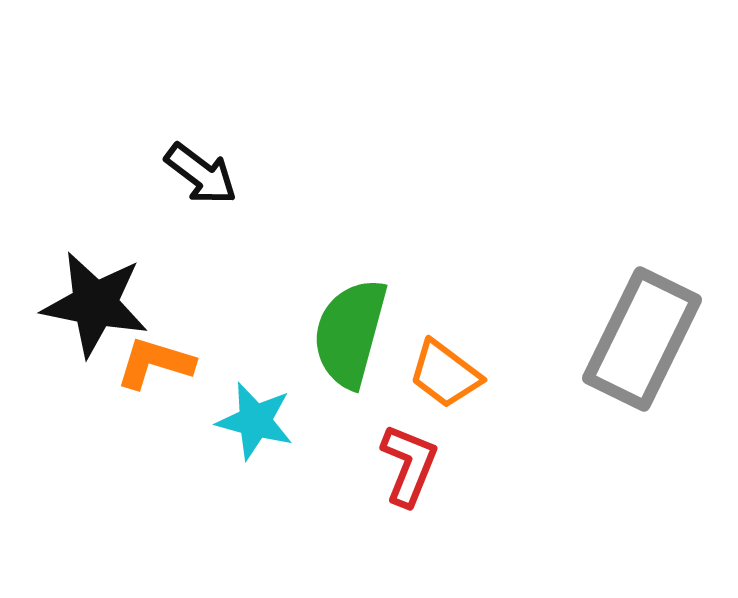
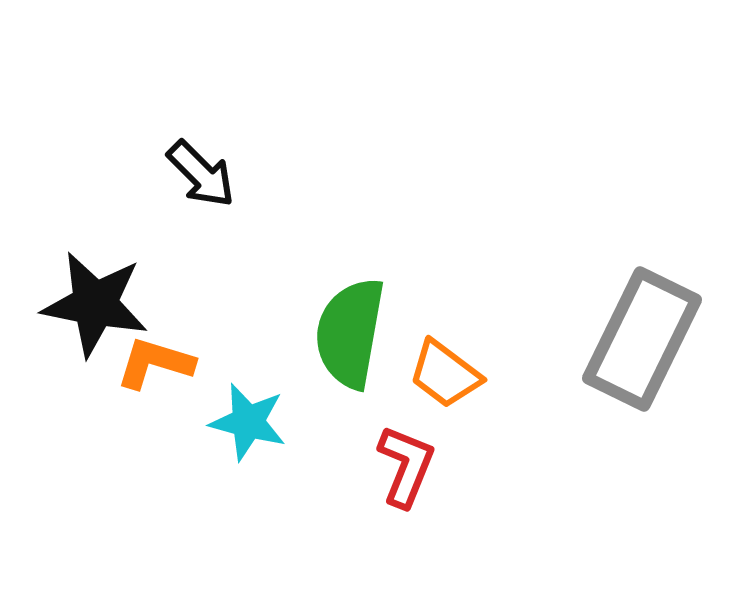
black arrow: rotated 8 degrees clockwise
green semicircle: rotated 5 degrees counterclockwise
cyan star: moved 7 px left, 1 px down
red L-shape: moved 3 px left, 1 px down
